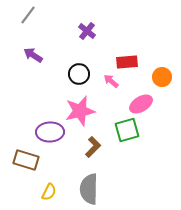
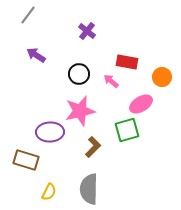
purple arrow: moved 3 px right
red rectangle: rotated 15 degrees clockwise
